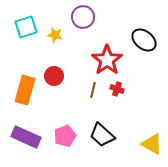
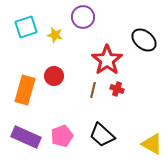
pink pentagon: moved 3 px left
